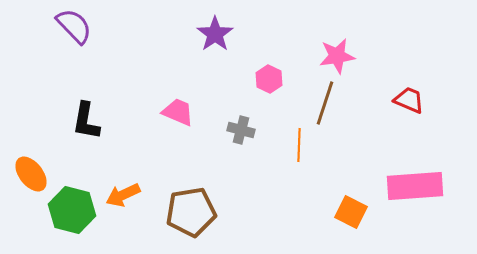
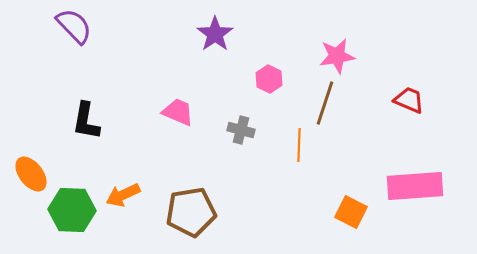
green hexagon: rotated 12 degrees counterclockwise
